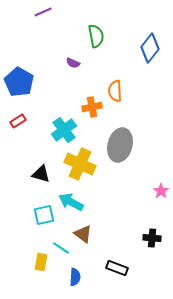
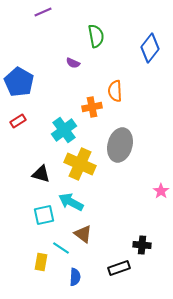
black cross: moved 10 px left, 7 px down
black rectangle: moved 2 px right; rotated 40 degrees counterclockwise
